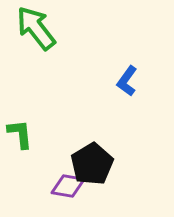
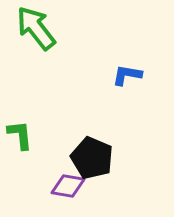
blue L-shape: moved 6 px up; rotated 64 degrees clockwise
green L-shape: moved 1 px down
black pentagon: moved 6 px up; rotated 18 degrees counterclockwise
